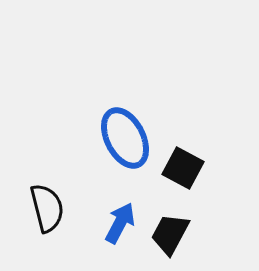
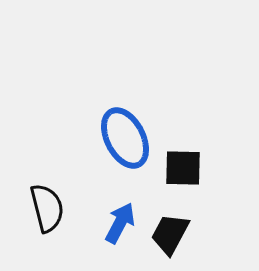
black square: rotated 27 degrees counterclockwise
